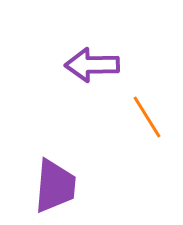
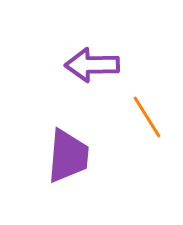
purple trapezoid: moved 13 px right, 30 px up
